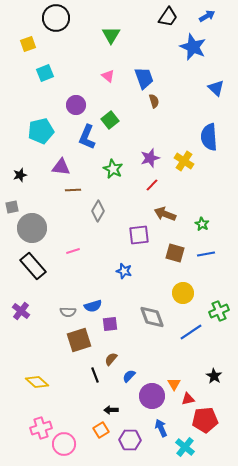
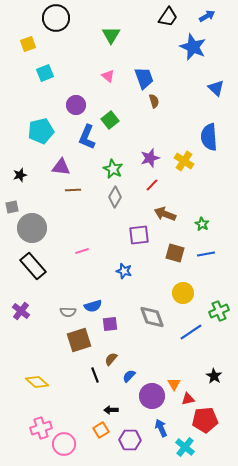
gray diamond at (98, 211): moved 17 px right, 14 px up
pink line at (73, 251): moved 9 px right
